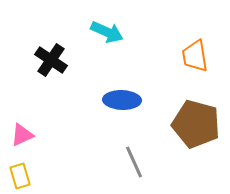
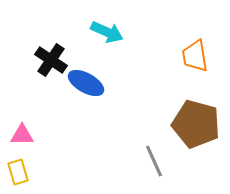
blue ellipse: moved 36 px left, 17 px up; rotated 27 degrees clockwise
pink triangle: rotated 25 degrees clockwise
gray line: moved 20 px right, 1 px up
yellow rectangle: moved 2 px left, 4 px up
